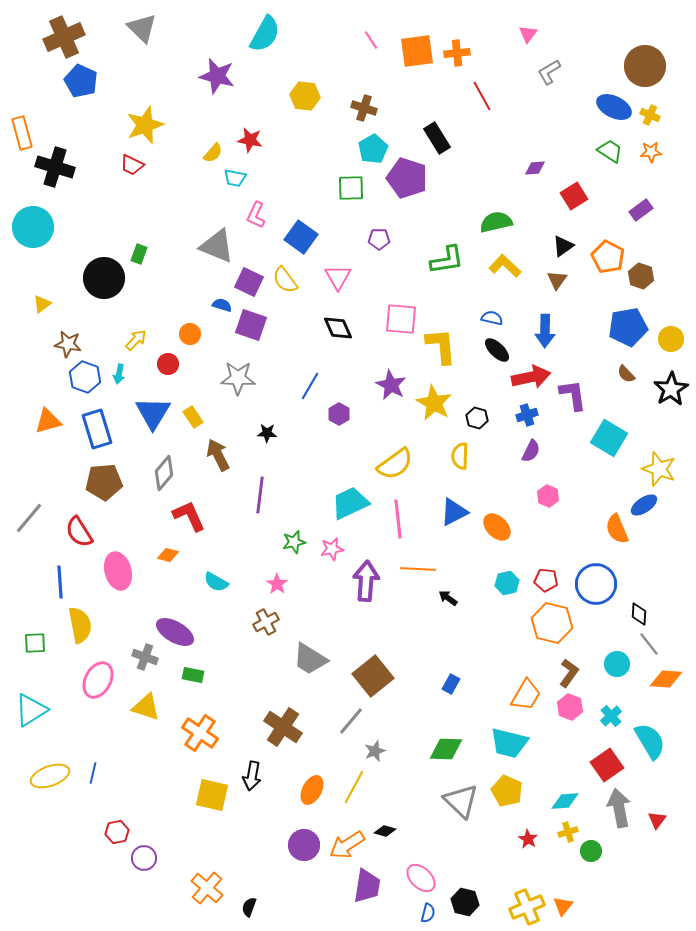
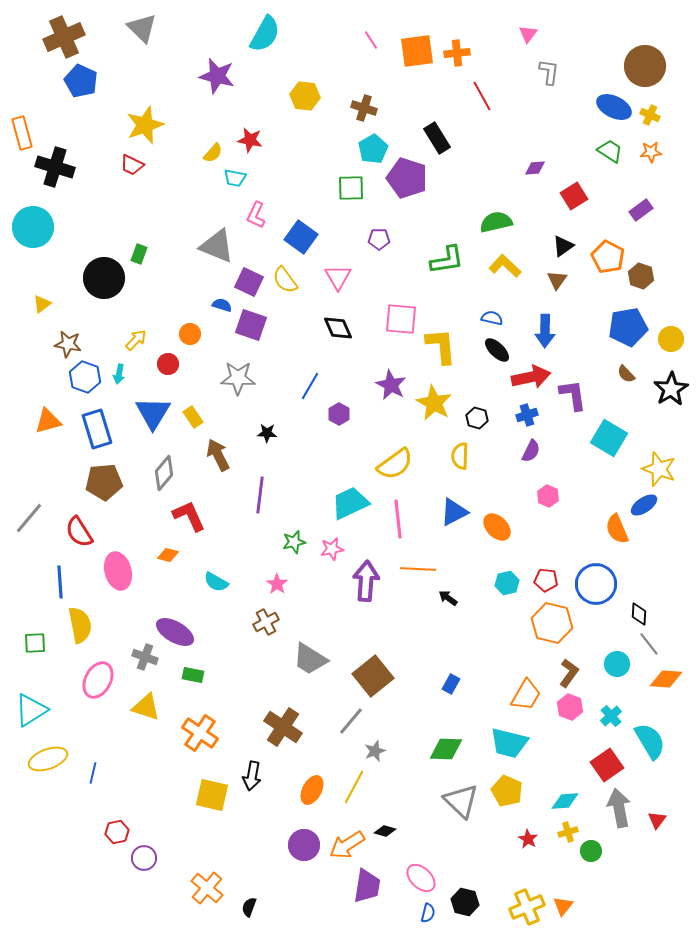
gray L-shape at (549, 72): rotated 128 degrees clockwise
yellow ellipse at (50, 776): moved 2 px left, 17 px up
